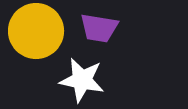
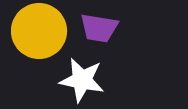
yellow circle: moved 3 px right
